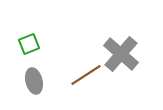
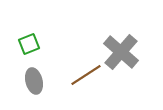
gray cross: moved 2 px up
